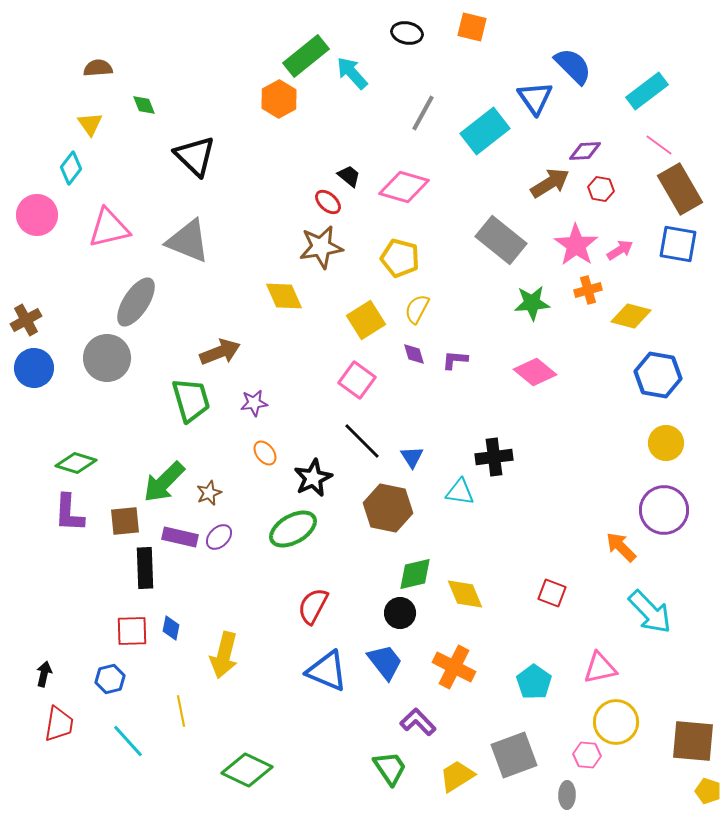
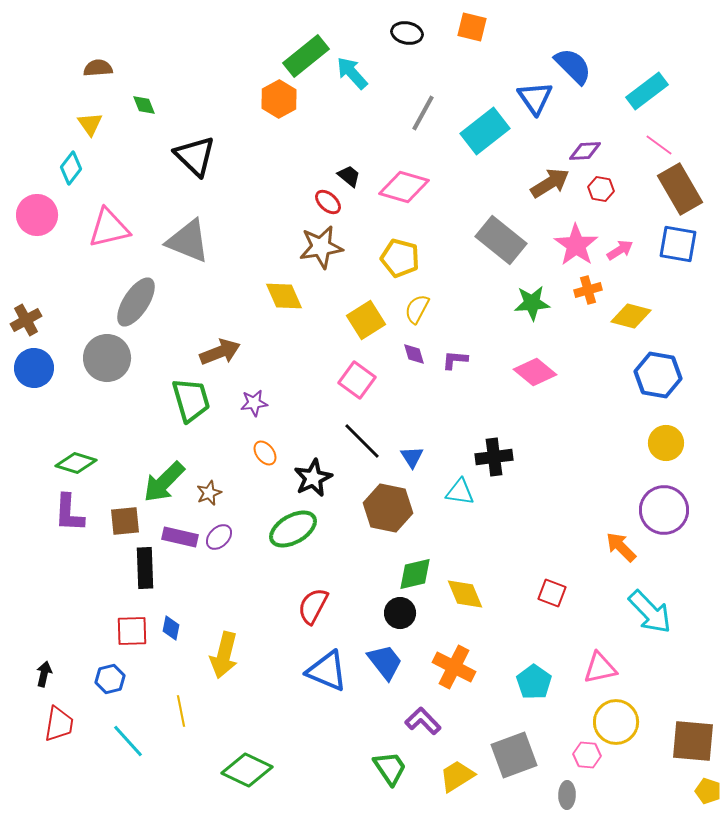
purple L-shape at (418, 722): moved 5 px right, 1 px up
